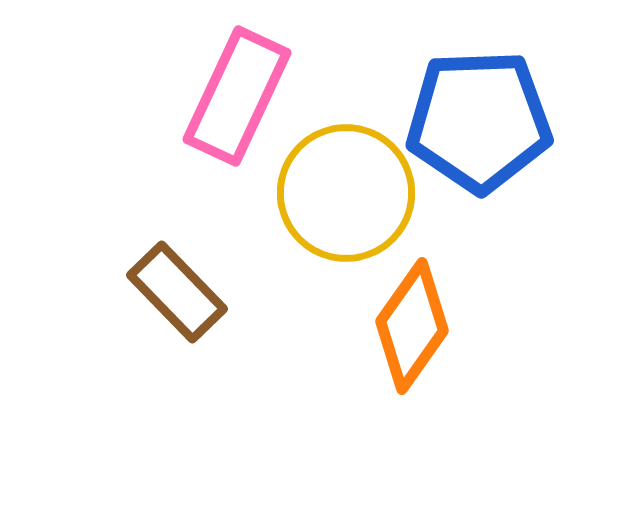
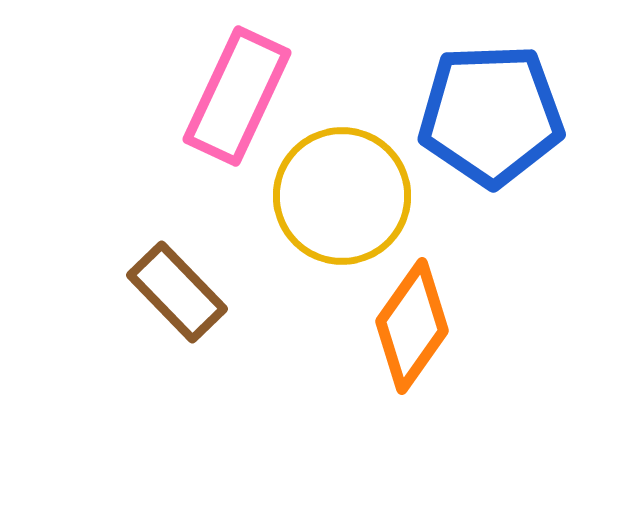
blue pentagon: moved 12 px right, 6 px up
yellow circle: moved 4 px left, 3 px down
